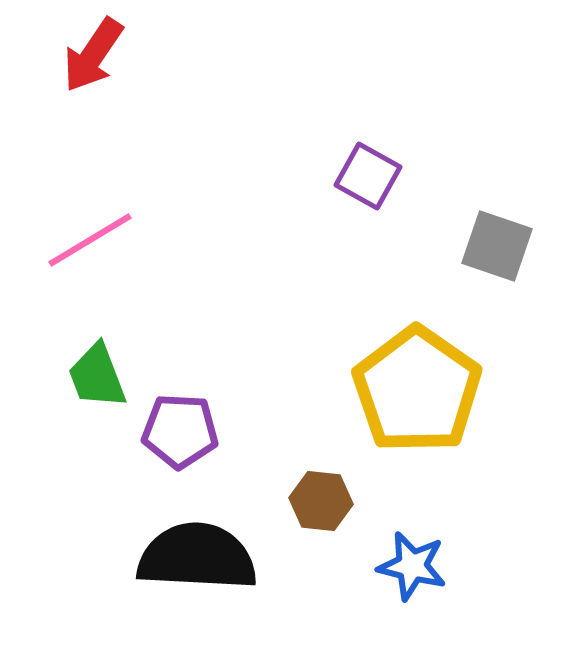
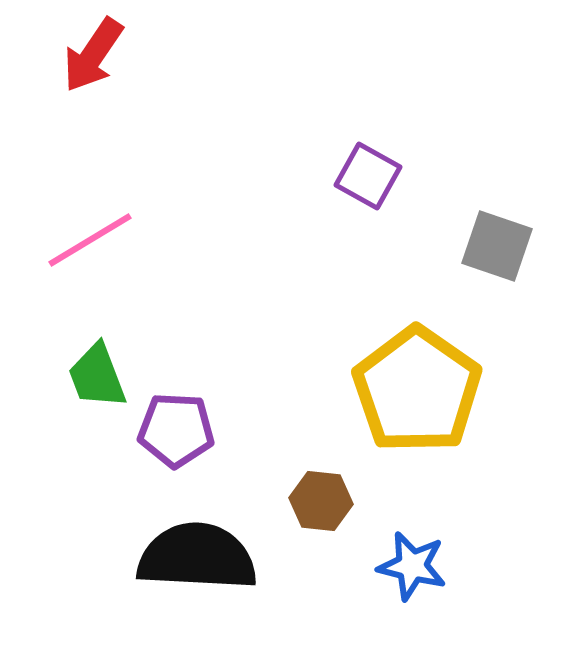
purple pentagon: moved 4 px left, 1 px up
